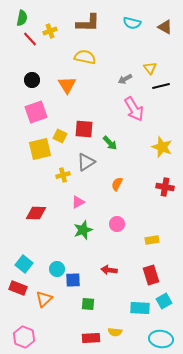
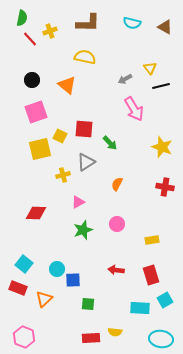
orange triangle at (67, 85): rotated 18 degrees counterclockwise
red arrow at (109, 270): moved 7 px right
cyan square at (164, 301): moved 1 px right, 1 px up
